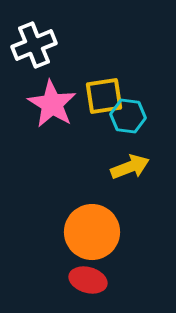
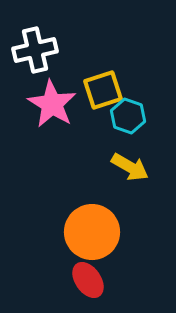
white cross: moved 1 px right, 5 px down; rotated 9 degrees clockwise
yellow square: moved 1 px left, 6 px up; rotated 9 degrees counterclockwise
cyan hexagon: rotated 12 degrees clockwise
yellow arrow: rotated 51 degrees clockwise
red ellipse: rotated 39 degrees clockwise
